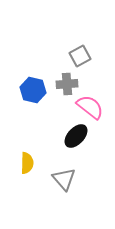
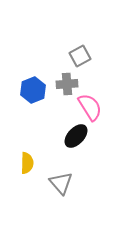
blue hexagon: rotated 25 degrees clockwise
pink semicircle: rotated 20 degrees clockwise
gray triangle: moved 3 px left, 4 px down
